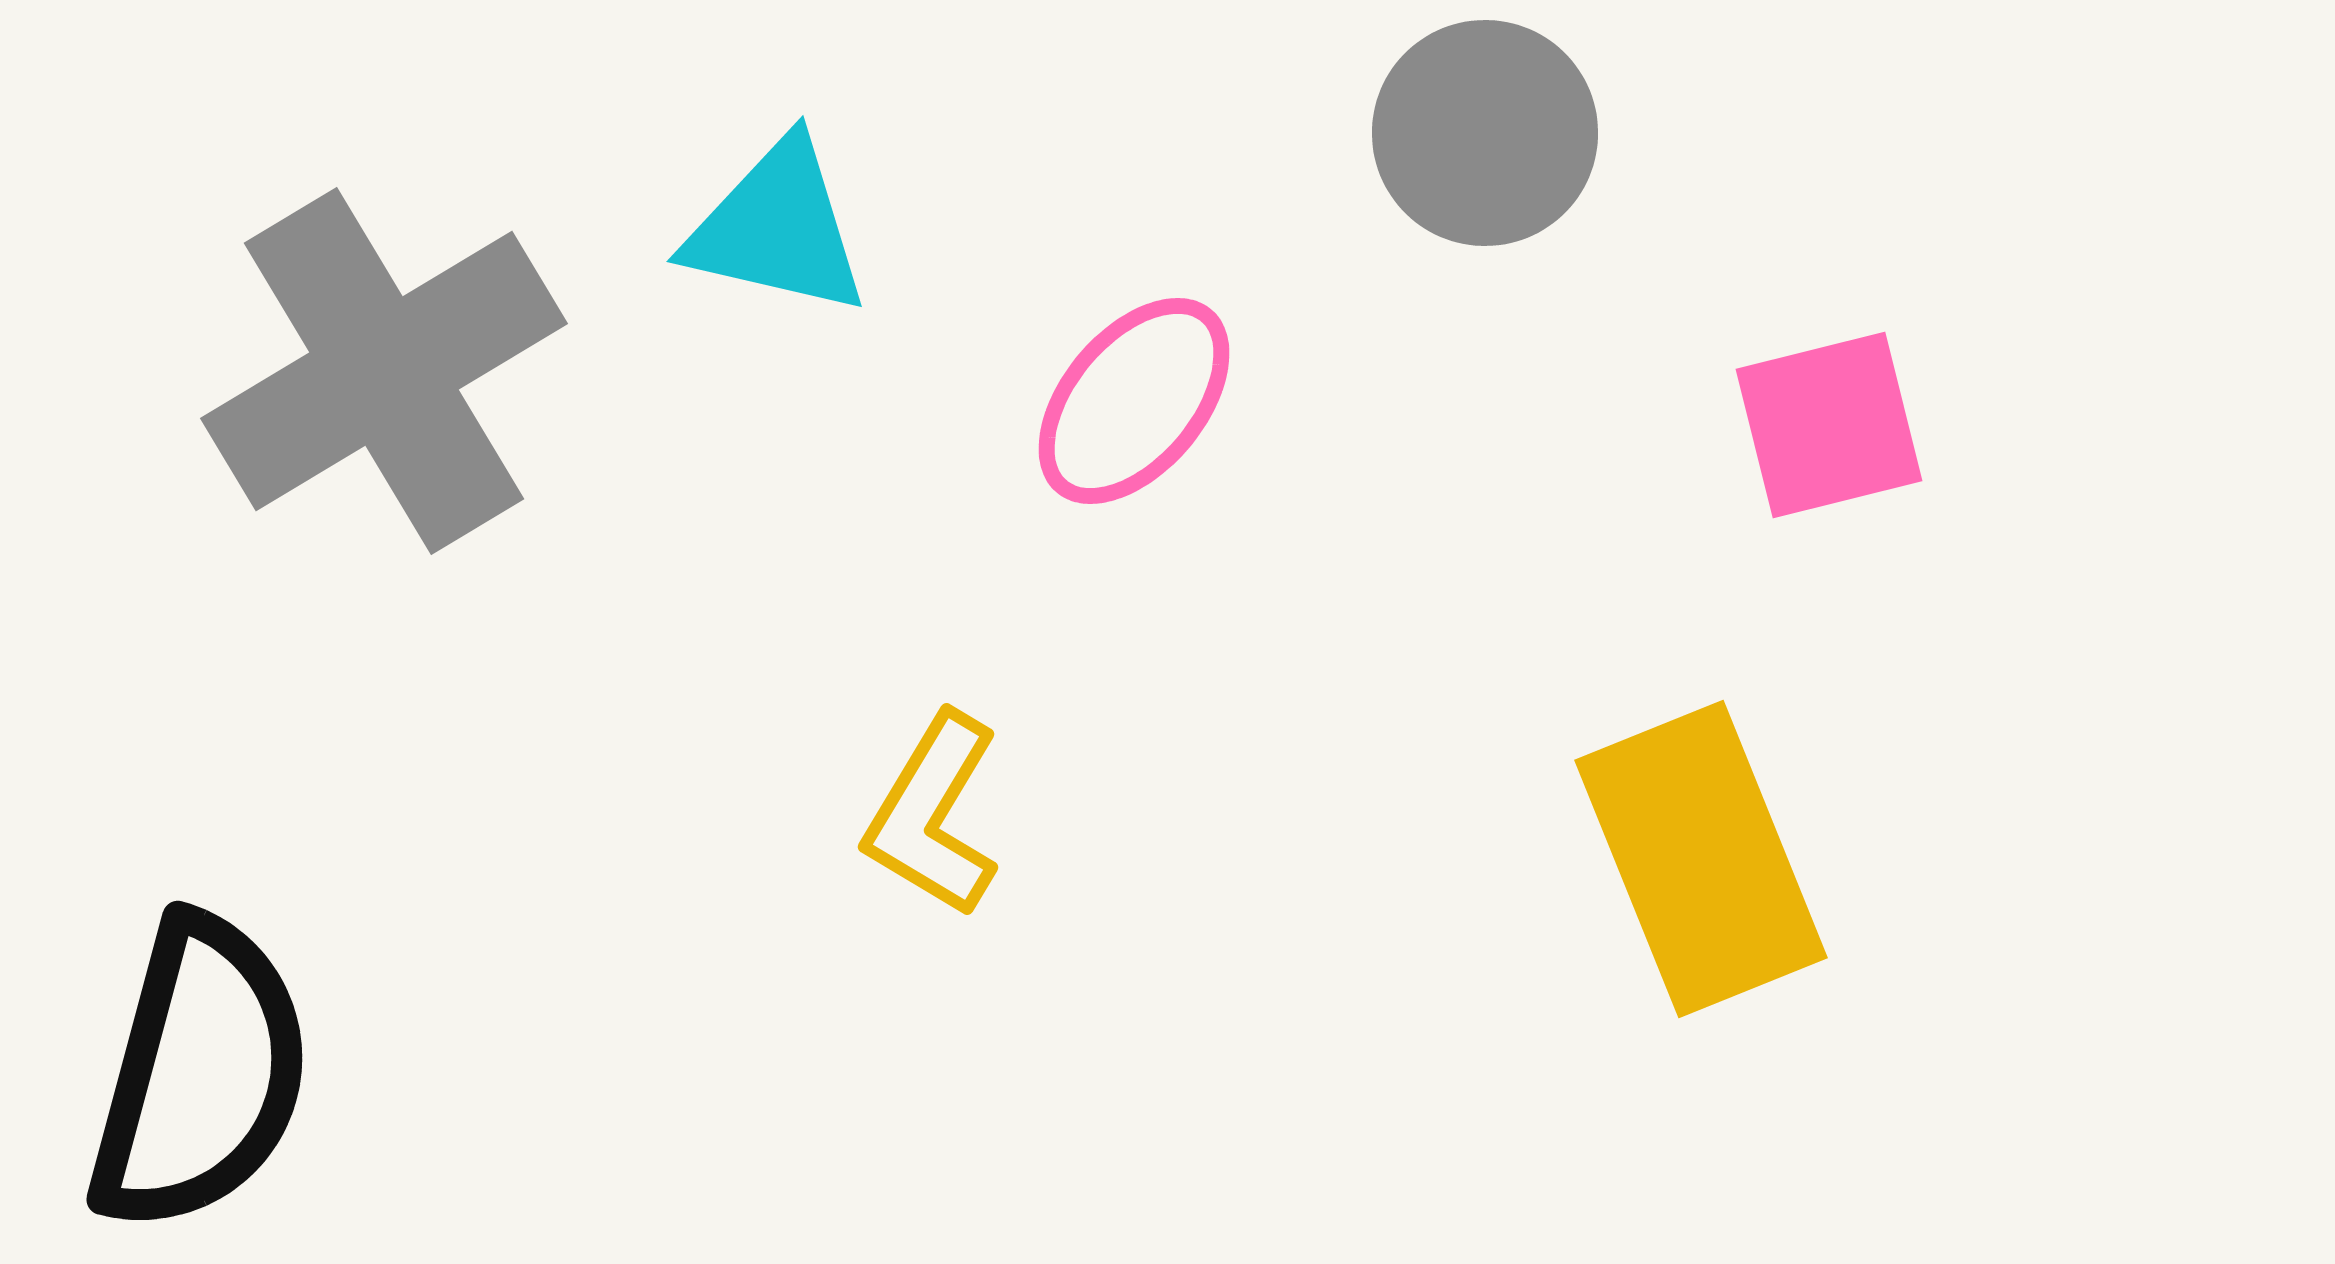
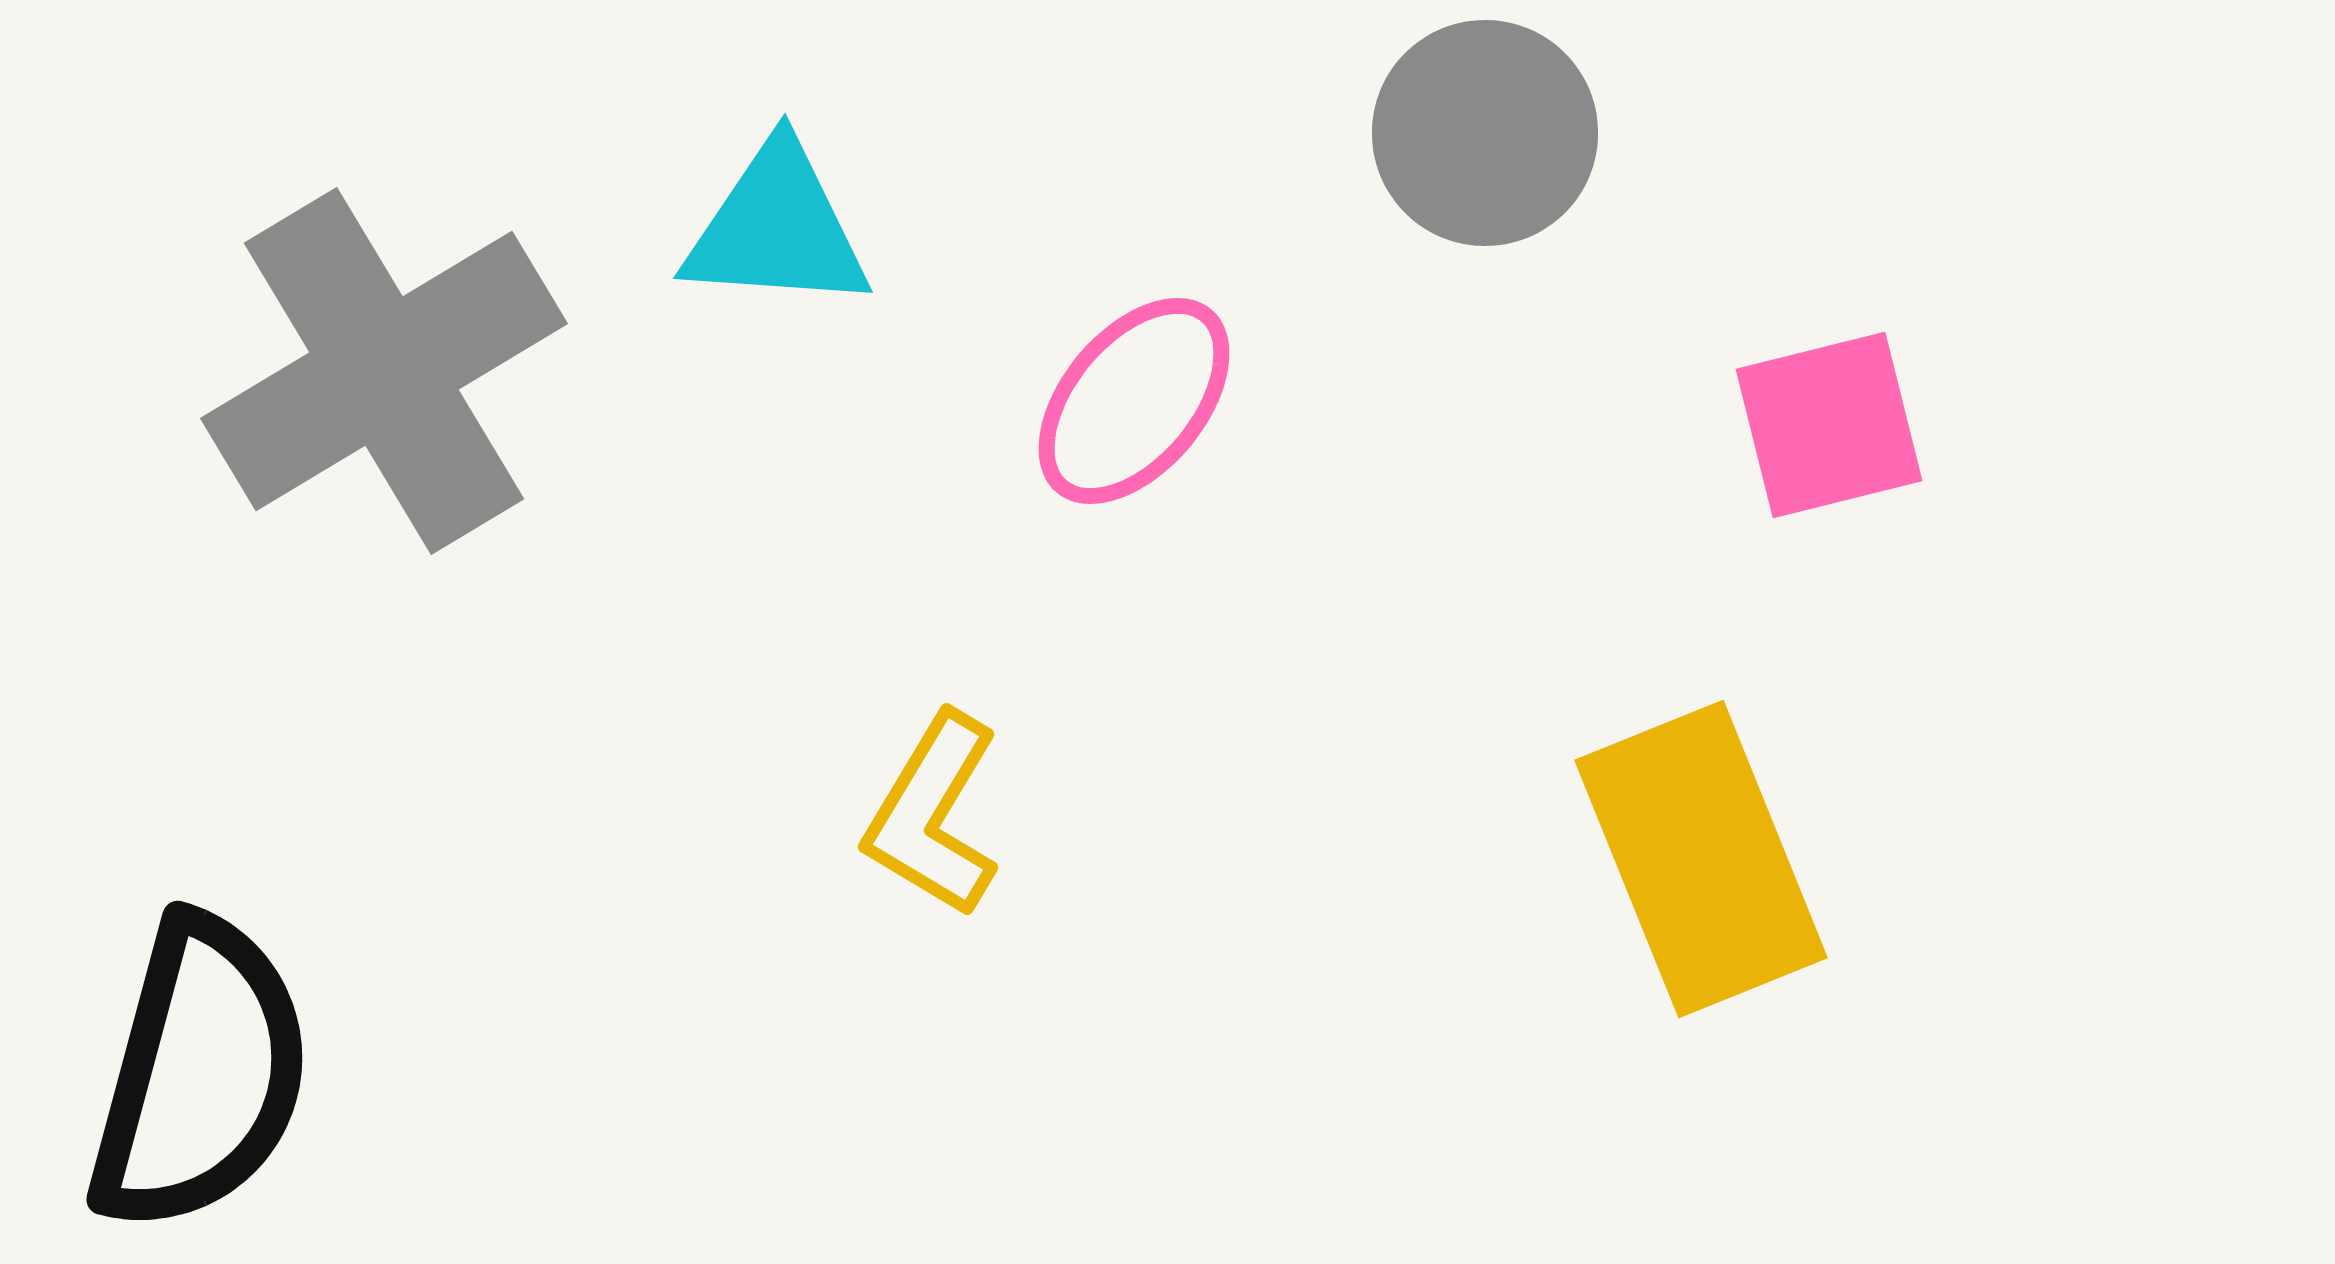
cyan triangle: rotated 9 degrees counterclockwise
